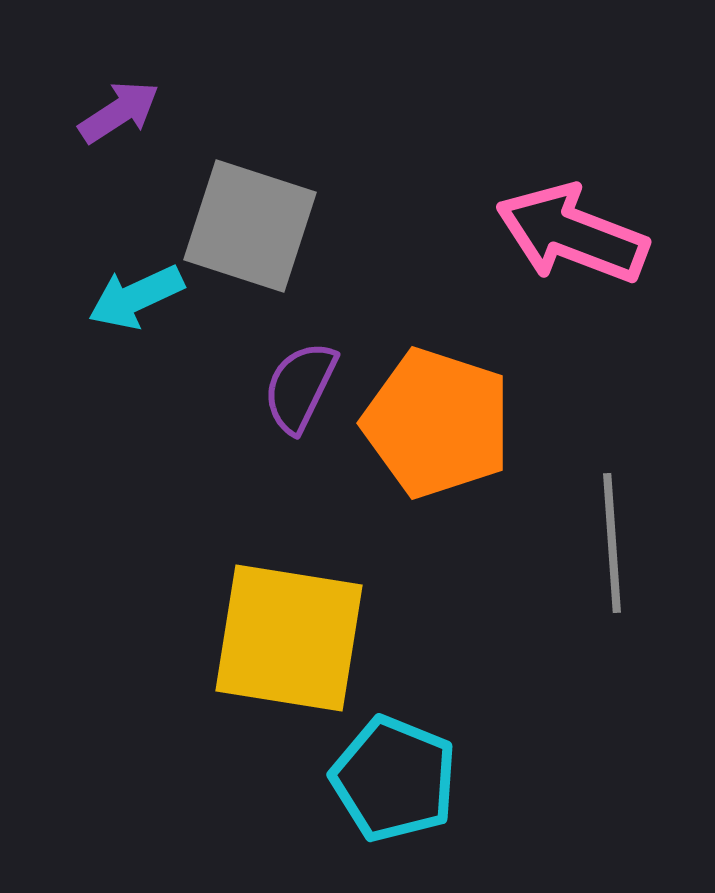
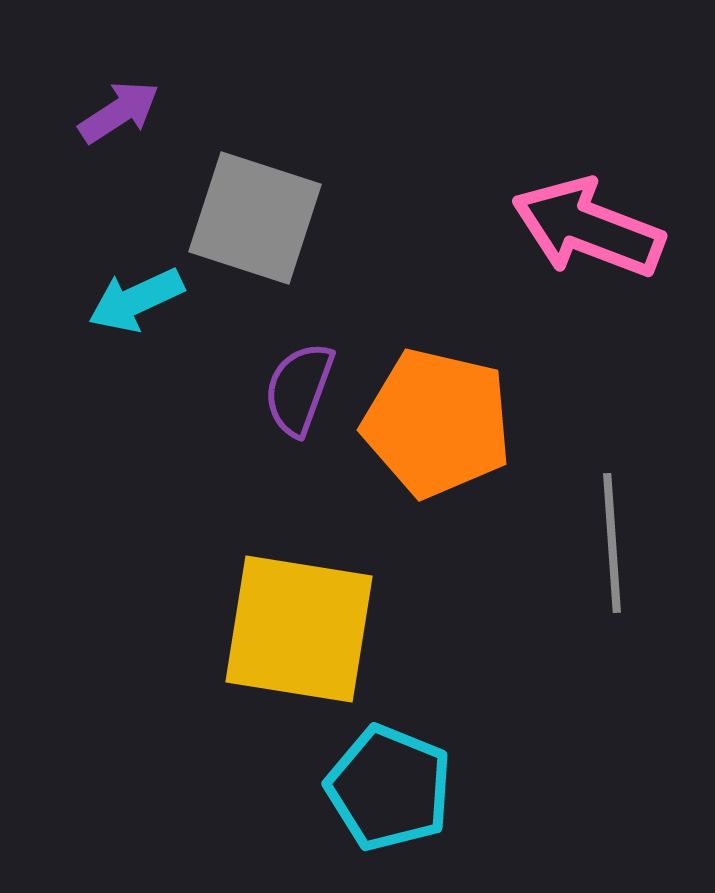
gray square: moved 5 px right, 8 px up
pink arrow: moved 16 px right, 6 px up
cyan arrow: moved 3 px down
purple semicircle: moved 1 px left, 2 px down; rotated 6 degrees counterclockwise
orange pentagon: rotated 5 degrees counterclockwise
yellow square: moved 10 px right, 9 px up
cyan pentagon: moved 5 px left, 9 px down
